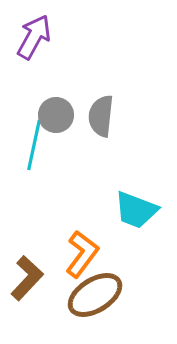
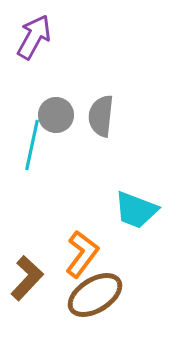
cyan line: moved 2 px left
